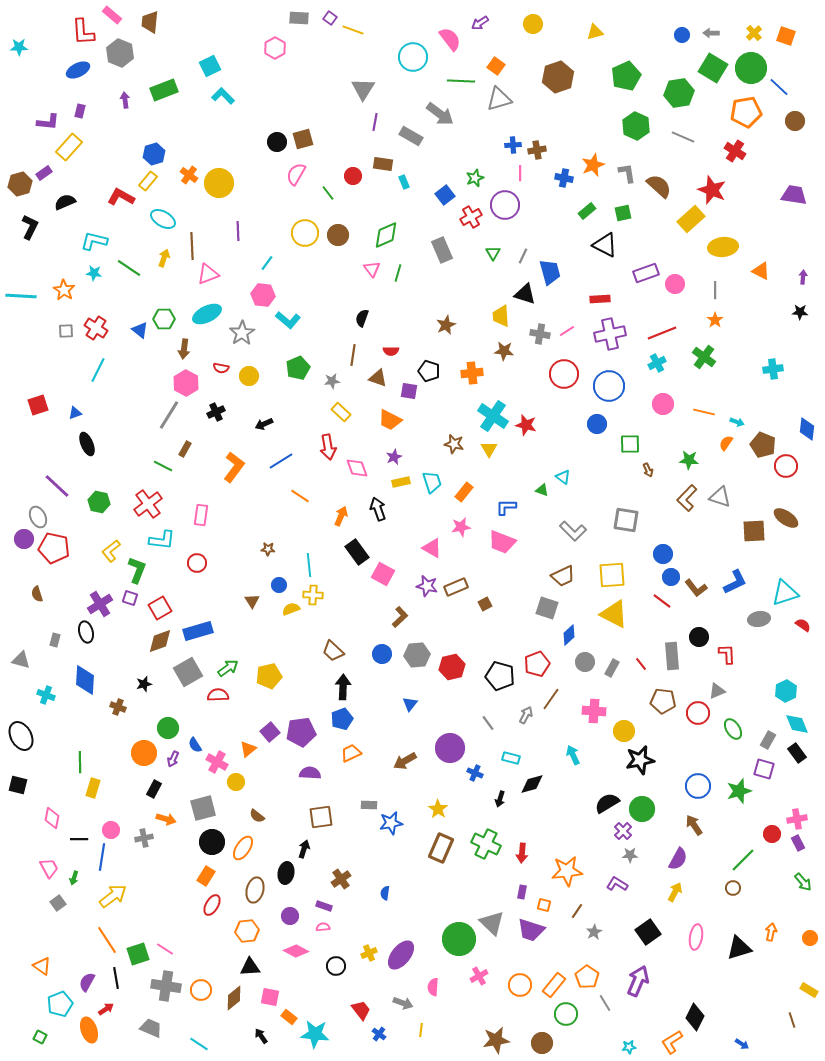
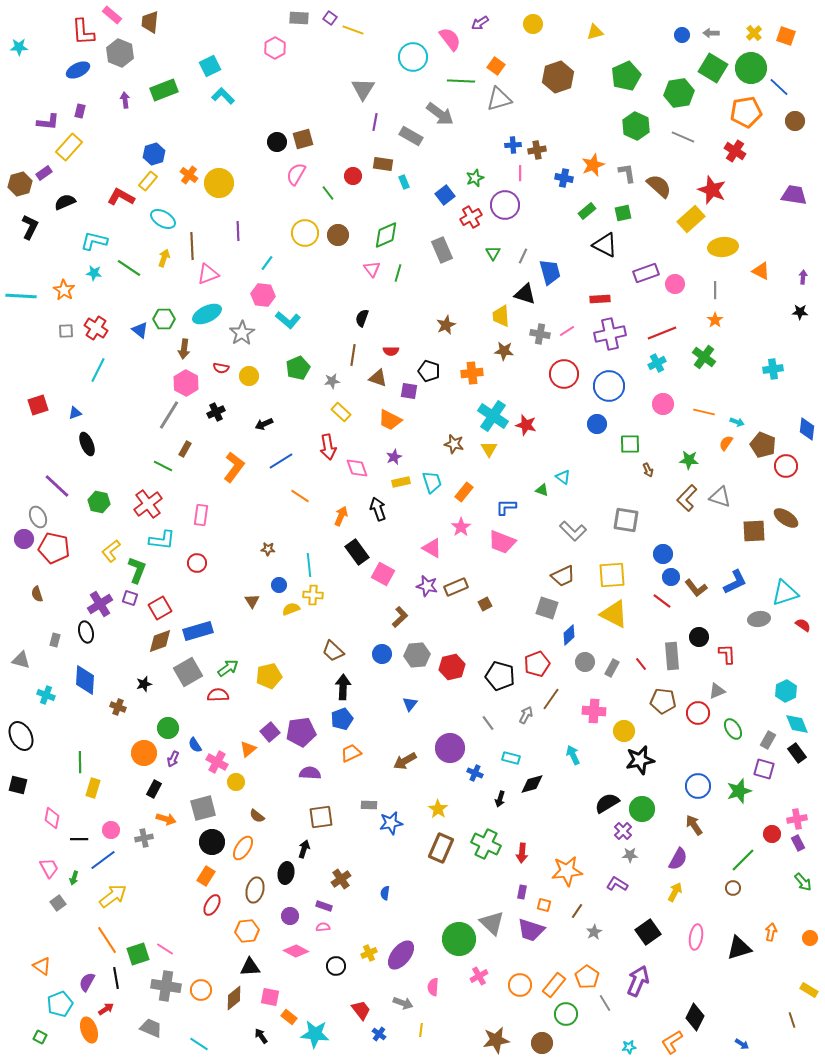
pink star at (461, 527): rotated 24 degrees counterclockwise
blue line at (102, 857): moved 1 px right, 3 px down; rotated 44 degrees clockwise
